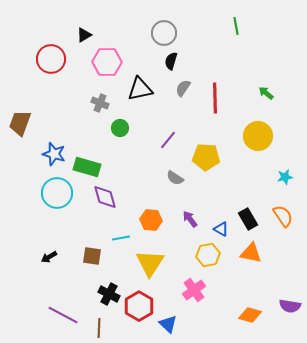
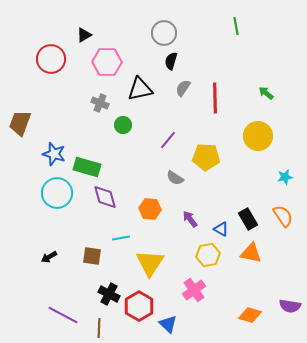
green circle at (120, 128): moved 3 px right, 3 px up
orange hexagon at (151, 220): moved 1 px left, 11 px up
